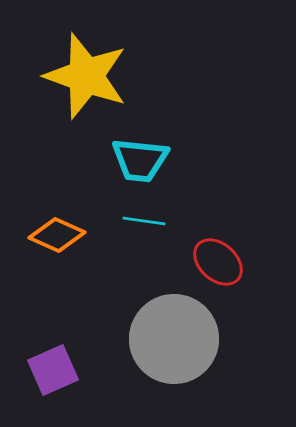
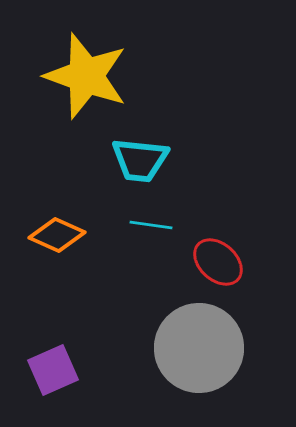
cyan line: moved 7 px right, 4 px down
gray circle: moved 25 px right, 9 px down
